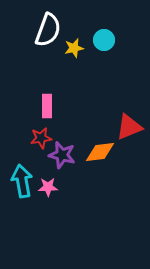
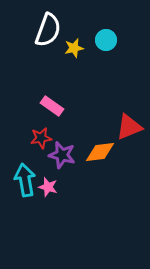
cyan circle: moved 2 px right
pink rectangle: moved 5 px right; rotated 55 degrees counterclockwise
cyan arrow: moved 3 px right, 1 px up
pink star: rotated 18 degrees clockwise
